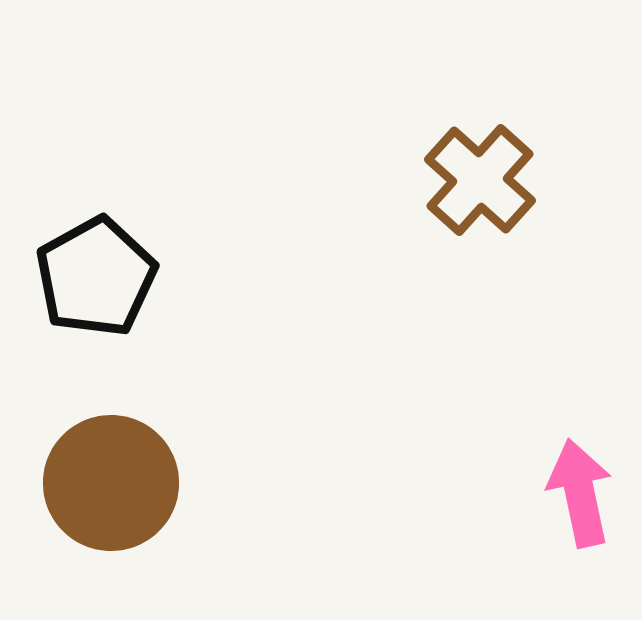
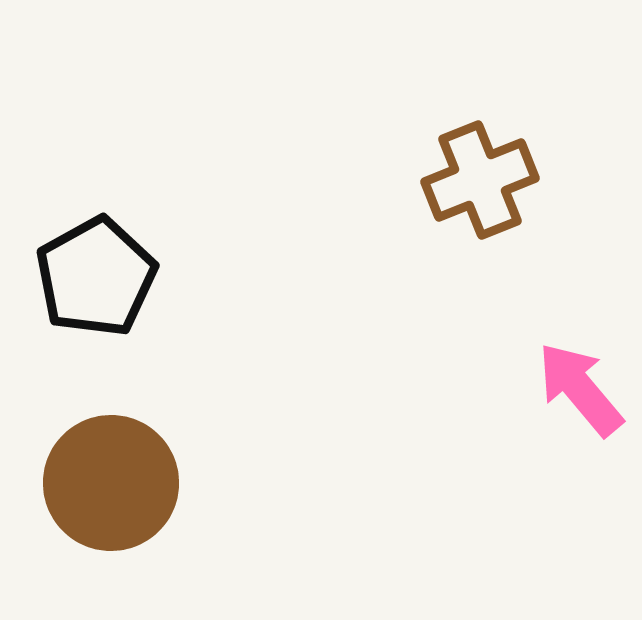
brown cross: rotated 26 degrees clockwise
pink arrow: moved 104 px up; rotated 28 degrees counterclockwise
